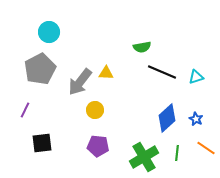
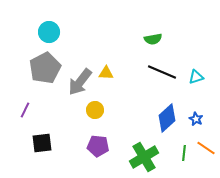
green semicircle: moved 11 px right, 8 px up
gray pentagon: moved 5 px right, 1 px up
green line: moved 7 px right
